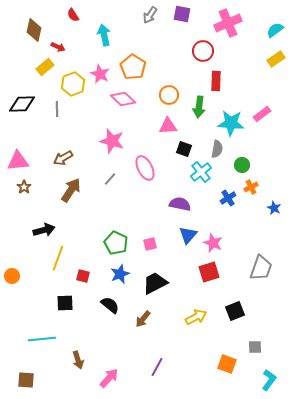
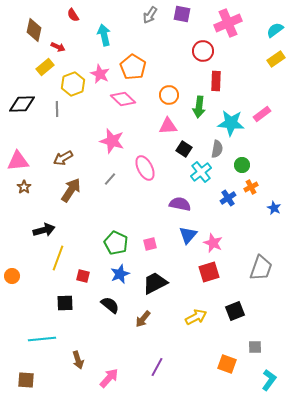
black square at (184, 149): rotated 14 degrees clockwise
